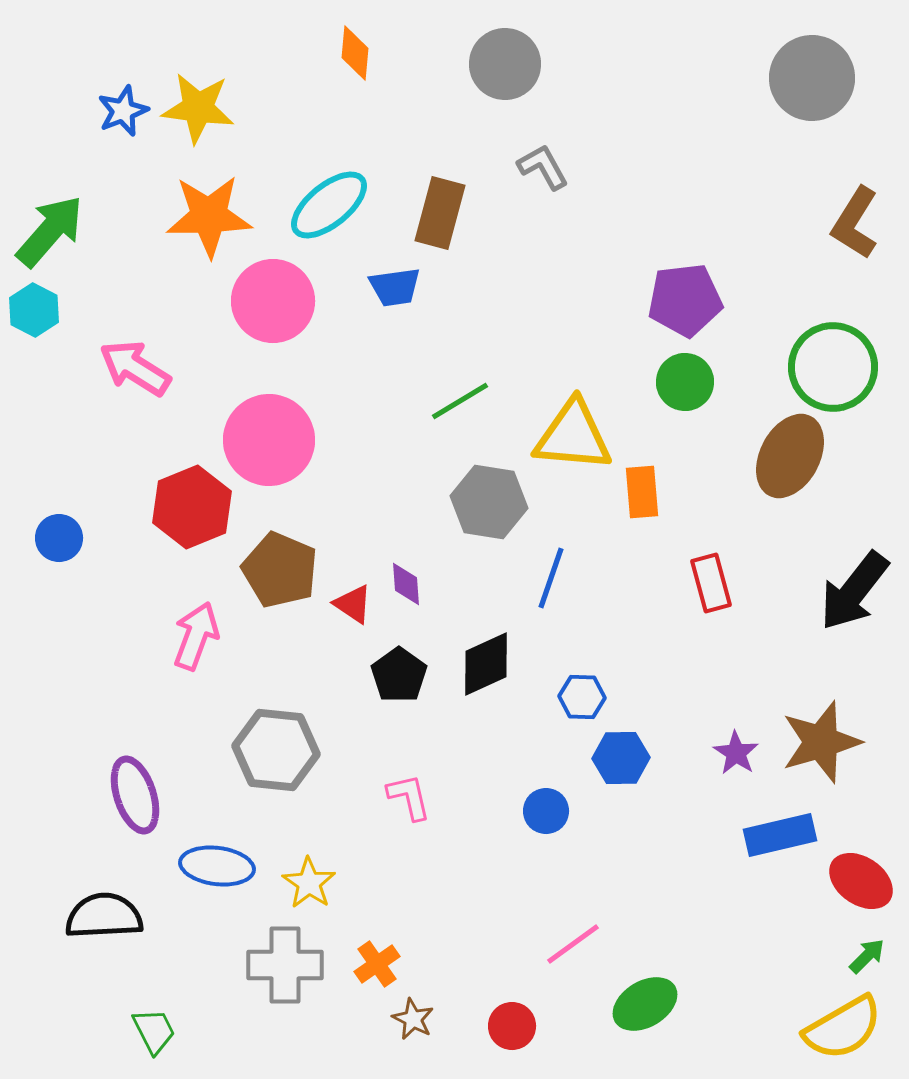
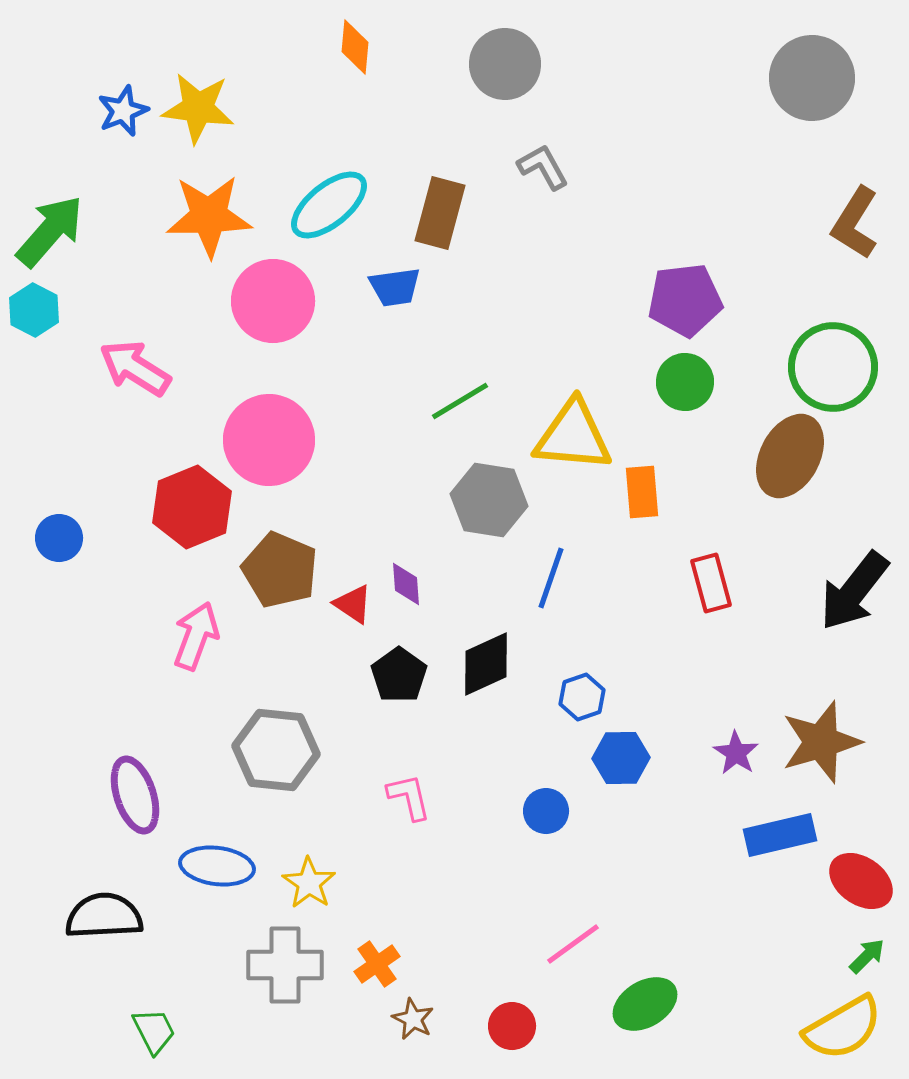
orange diamond at (355, 53): moved 6 px up
gray hexagon at (489, 502): moved 2 px up
blue hexagon at (582, 697): rotated 21 degrees counterclockwise
